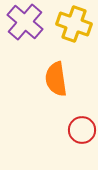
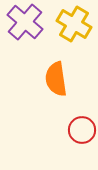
yellow cross: rotated 12 degrees clockwise
